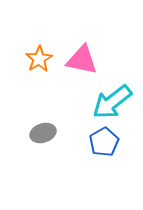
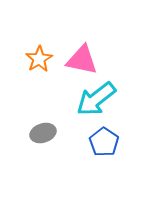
cyan arrow: moved 16 px left, 3 px up
blue pentagon: rotated 8 degrees counterclockwise
